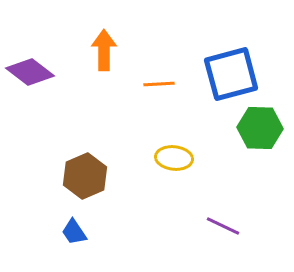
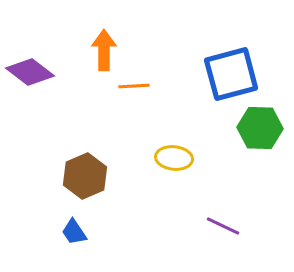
orange line: moved 25 px left, 2 px down
